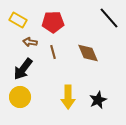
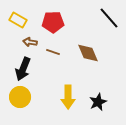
brown line: rotated 56 degrees counterclockwise
black arrow: rotated 15 degrees counterclockwise
black star: moved 2 px down
